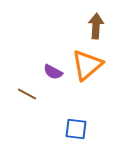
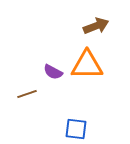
brown arrow: rotated 65 degrees clockwise
orange triangle: rotated 40 degrees clockwise
brown line: rotated 48 degrees counterclockwise
